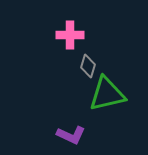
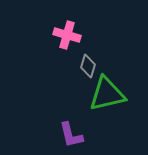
pink cross: moved 3 px left; rotated 16 degrees clockwise
purple L-shape: rotated 52 degrees clockwise
